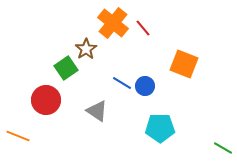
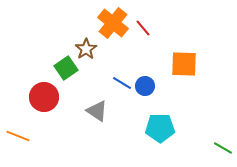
orange square: rotated 20 degrees counterclockwise
red circle: moved 2 px left, 3 px up
